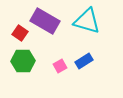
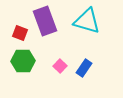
purple rectangle: rotated 40 degrees clockwise
red square: rotated 14 degrees counterclockwise
blue rectangle: moved 7 px down; rotated 24 degrees counterclockwise
pink square: rotated 16 degrees counterclockwise
